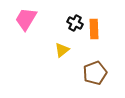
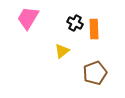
pink trapezoid: moved 2 px right, 1 px up
yellow triangle: moved 1 px down
